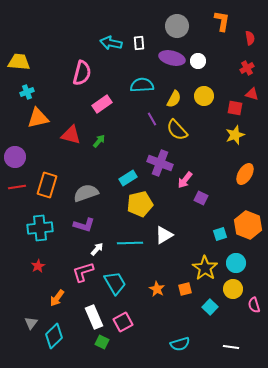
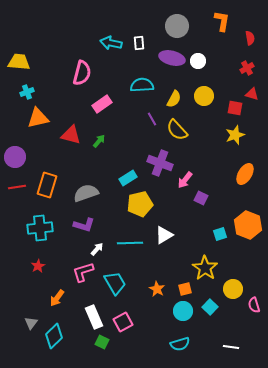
cyan circle at (236, 263): moved 53 px left, 48 px down
